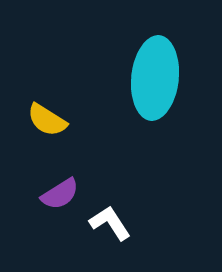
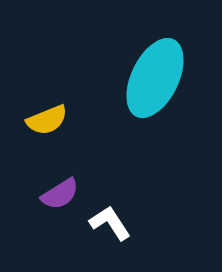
cyan ellipse: rotated 20 degrees clockwise
yellow semicircle: rotated 54 degrees counterclockwise
